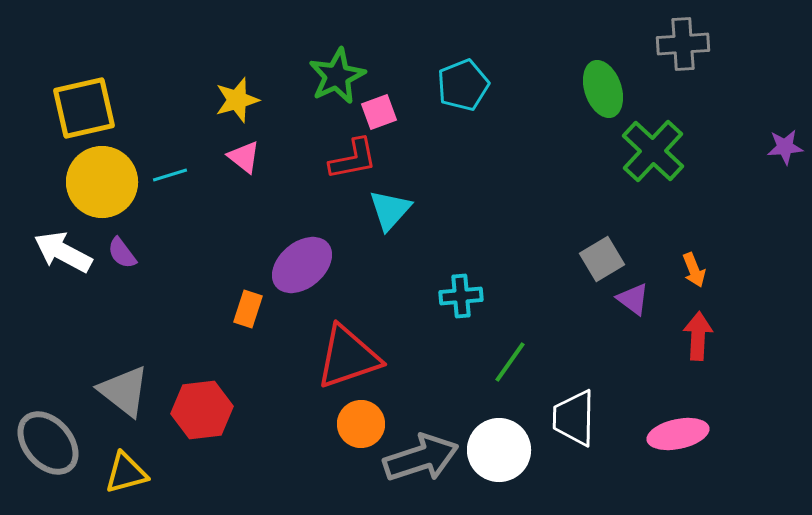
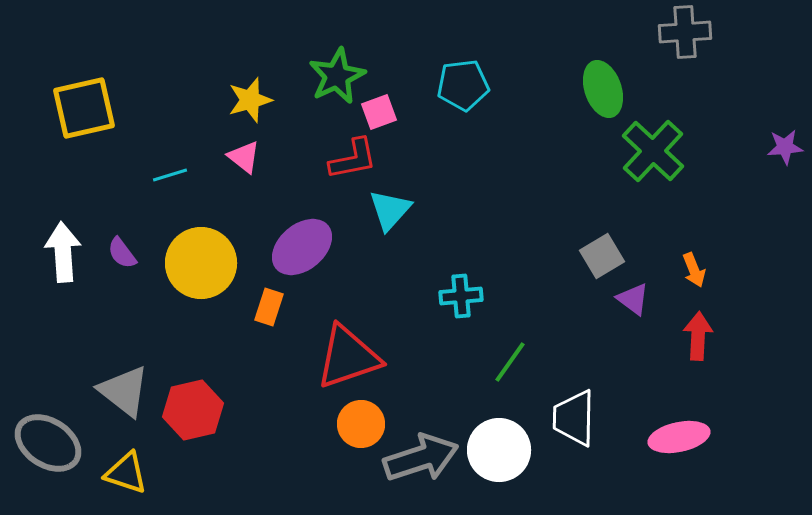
gray cross: moved 2 px right, 12 px up
cyan pentagon: rotated 15 degrees clockwise
yellow star: moved 13 px right
yellow circle: moved 99 px right, 81 px down
white arrow: rotated 58 degrees clockwise
gray square: moved 3 px up
purple ellipse: moved 18 px up
orange rectangle: moved 21 px right, 2 px up
red hexagon: moved 9 px left; rotated 6 degrees counterclockwise
pink ellipse: moved 1 px right, 3 px down
gray ellipse: rotated 16 degrees counterclockwise
yellow triangle: rotated 33 degrees clockwise
